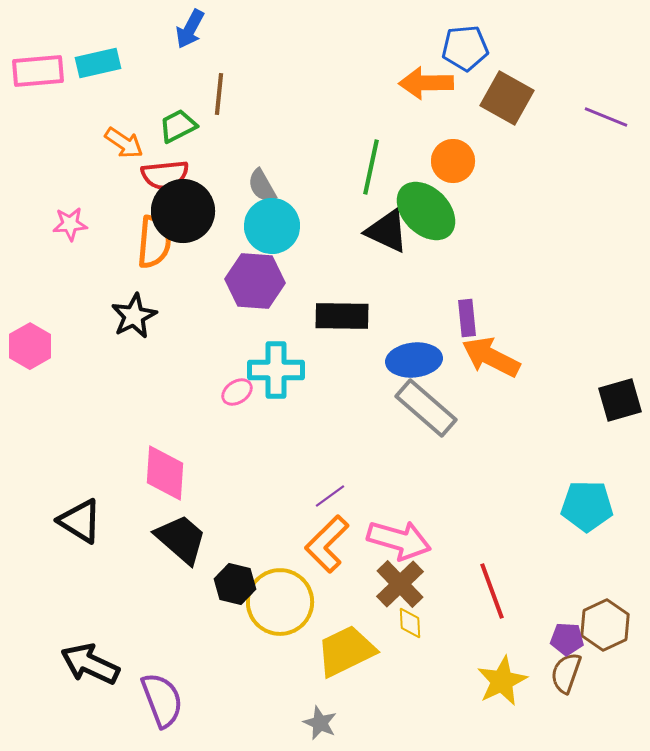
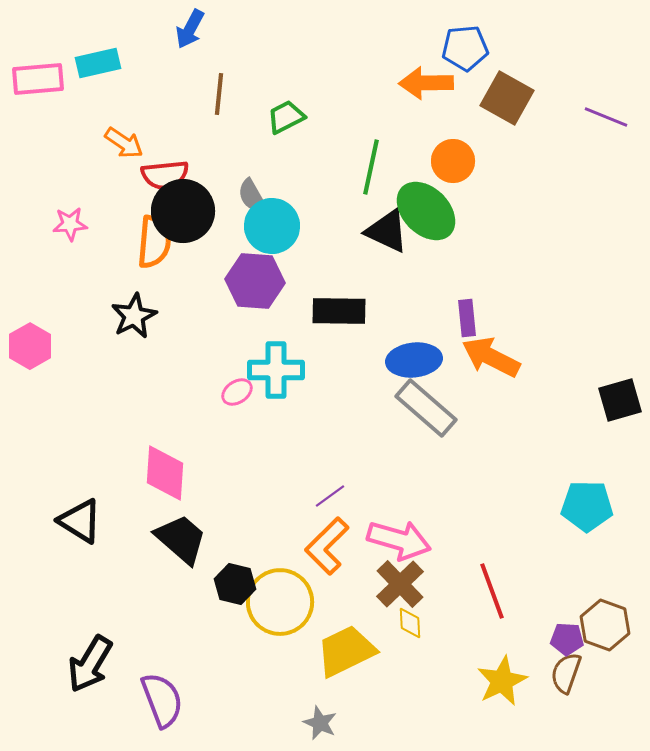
pink rectangle at (38, 71): moved 8 px down
green trapezoid at (178, 126): moved 108 px right, 9 px up
gray semicircle at (262, 186): moved 10 px left, 10 px down
black rectangle at (342, 316): moved 3 px left, 5 px up
orange L-shape at (327, 544): moved 2 px down
brown hexagon at (605, 625): rotated 15 degrees counterclockwise
black arrow at (90, 664): rotated 84 degrees counterclockwise
